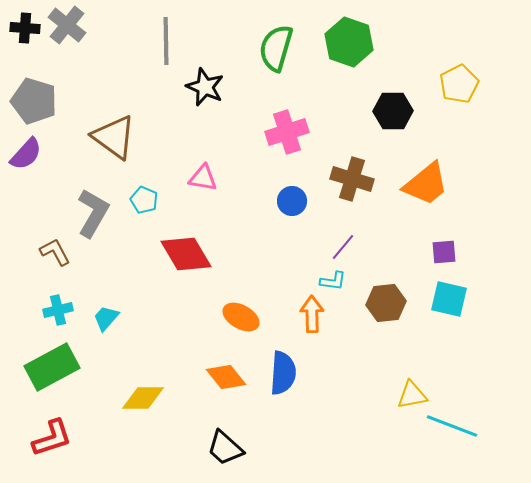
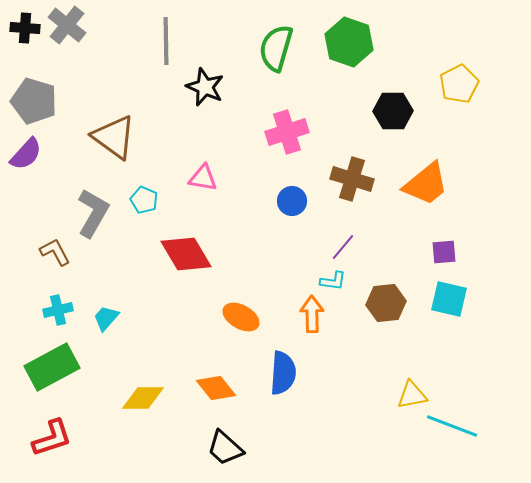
orange diamond: moved 10 px left, 11 px down
